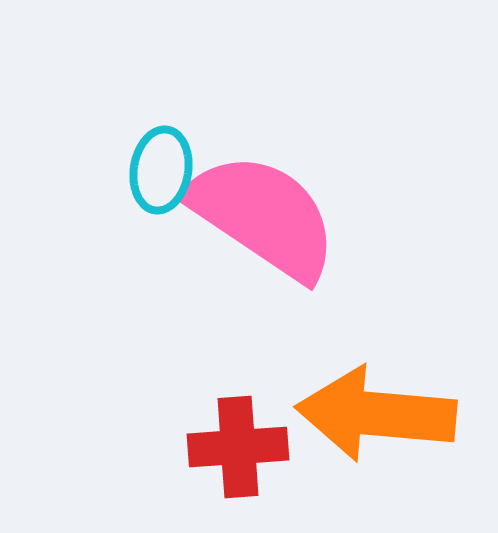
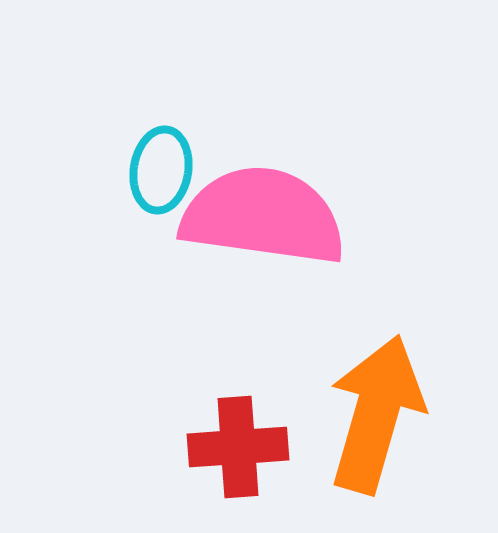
pink semicircle: rotated 26 degrees counterclockwise
orange arrow: rotated 101 degrees clockwise
